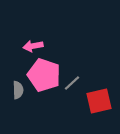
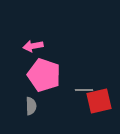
gray line: moved 12 px right, 7 px down; rotated 42 degrees clockwise
gray semicircle: moved 13 px right, 16 px down
